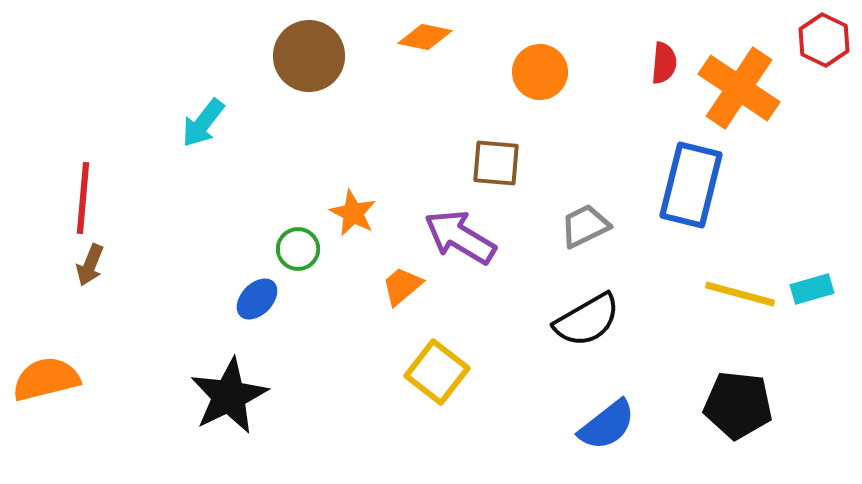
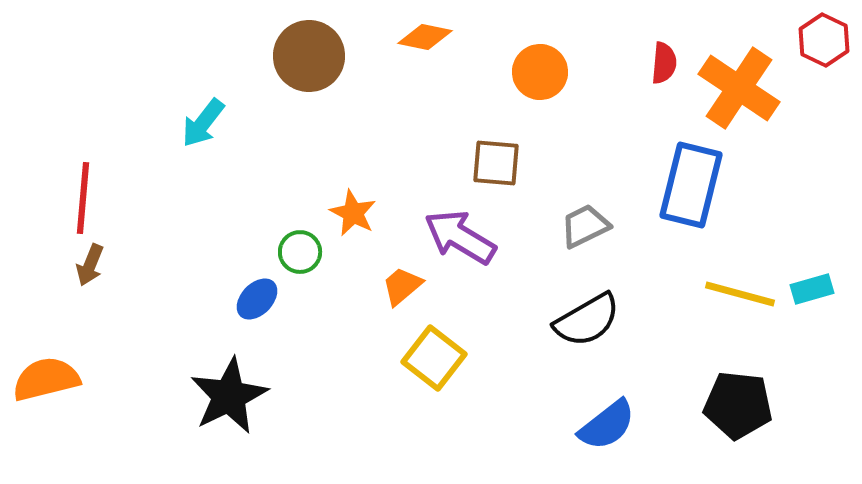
green circle: moved 2 px right, 3 px down
yellow square: moved 3 px left, 14 px up
